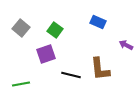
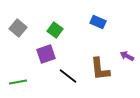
gray square: moved 3 px left
purple arrow: moved 1 px right, 11 px down
black line: moved 3 px left, 1 px down; rotated 24 degrees clockwise
green line: moved 3 px left, 2 px up
